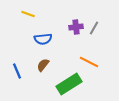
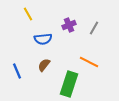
yellow line: rotated 40 degrees clockwise
purple cross: moved 7 px left, 2 px up; rotated 16 degrees counterclockwise
brown semicircle: moved 1 px right
green rectangle: rotated 40 degrees counterclockwise
